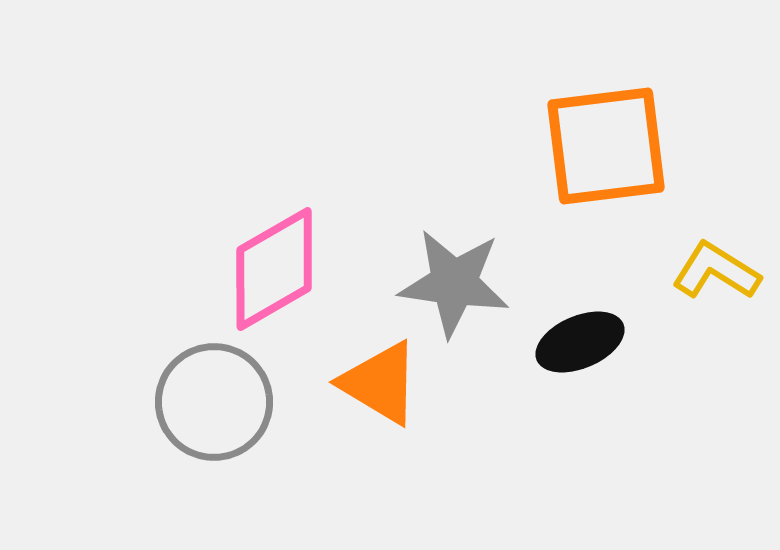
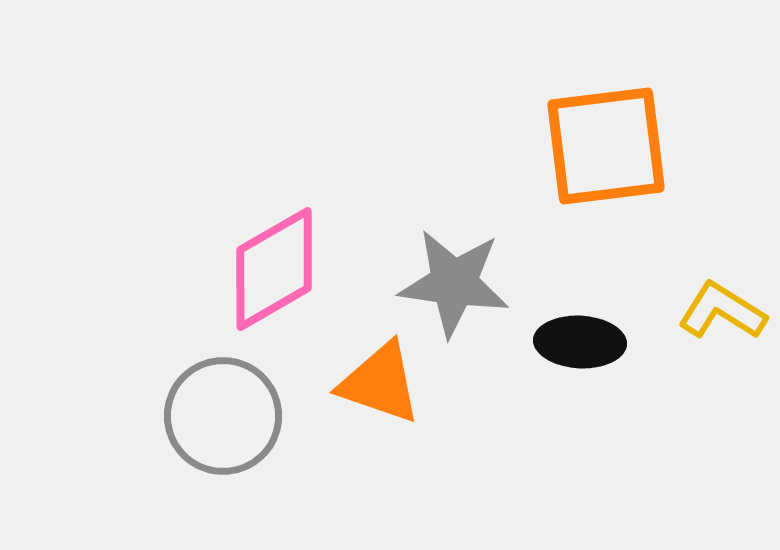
yellow L-shape: moved 6 px right, 40 px down
black ellipse: rotated 26 degrees clockwise
orange triangle: rotated 12 degrees counterclockwise
gray circle: moved 9 px right, 14 px down
